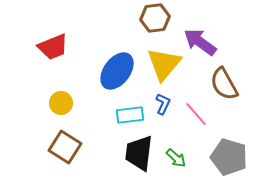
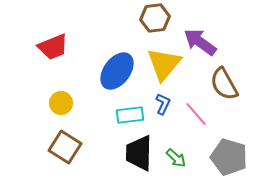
black trapezoid: rotated 6 degrees counterclockwise
